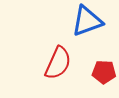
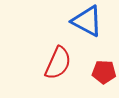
blue triangle: rotated 48 degrees clockwise
